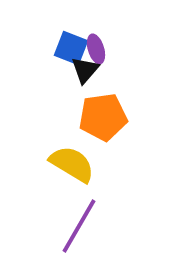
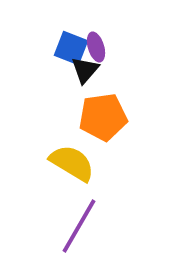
purple ellipse: moved 2 px up
yellow semicircle: moved 1 px up
